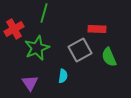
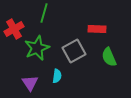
gray square: moved 6 px left, 1 px down
cyan semicircle: moved 6 px left
